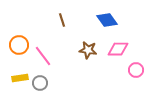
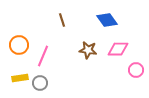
pink line: rotated 60 degrees clockwise
